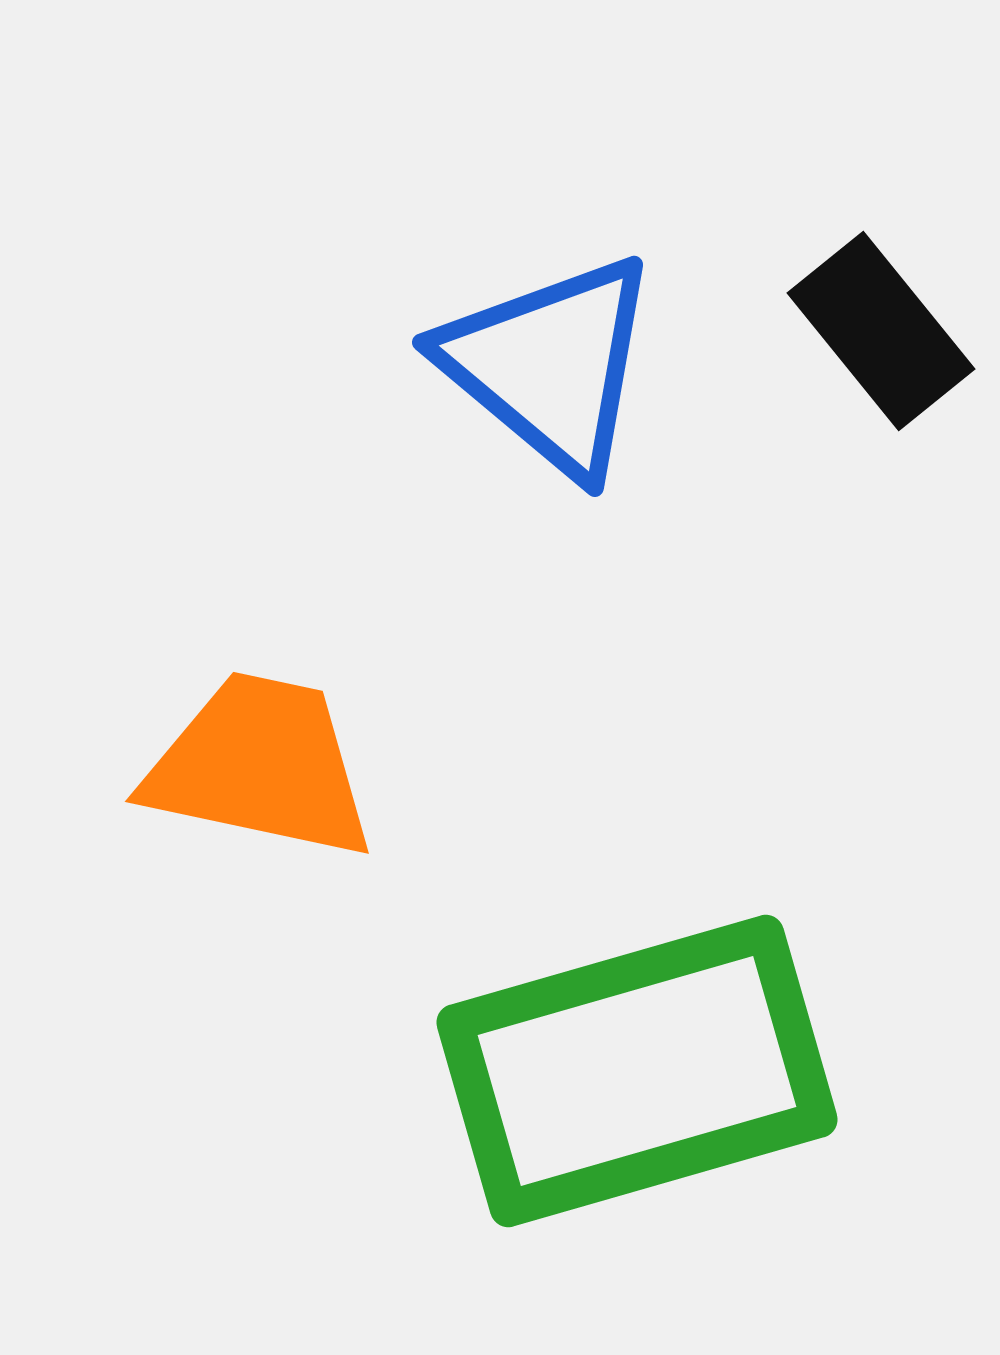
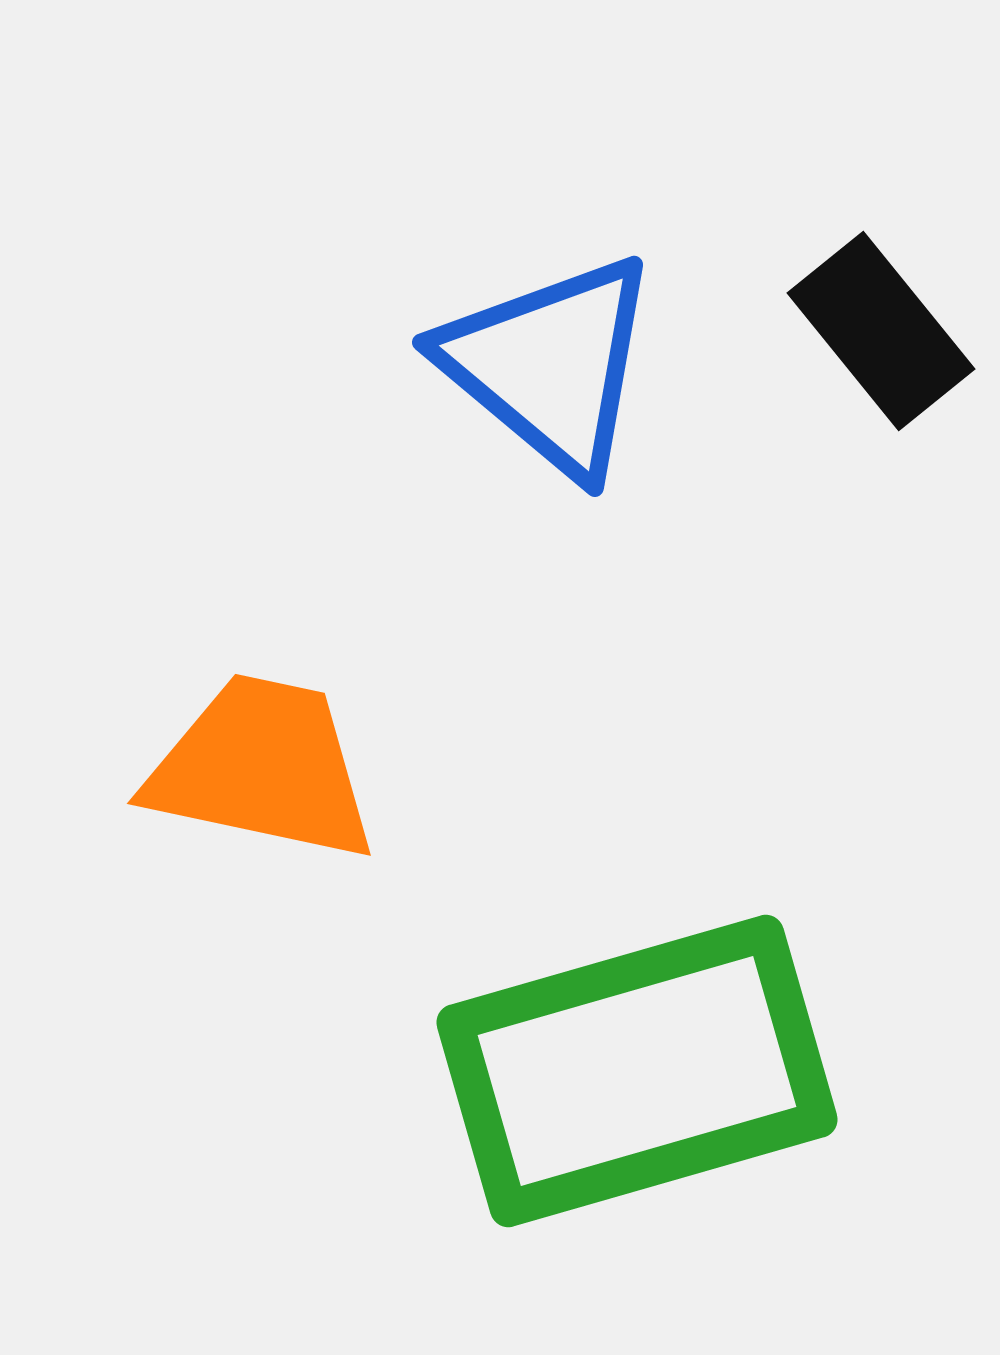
orange trapezoid: moved 2 px right, 2 px down
